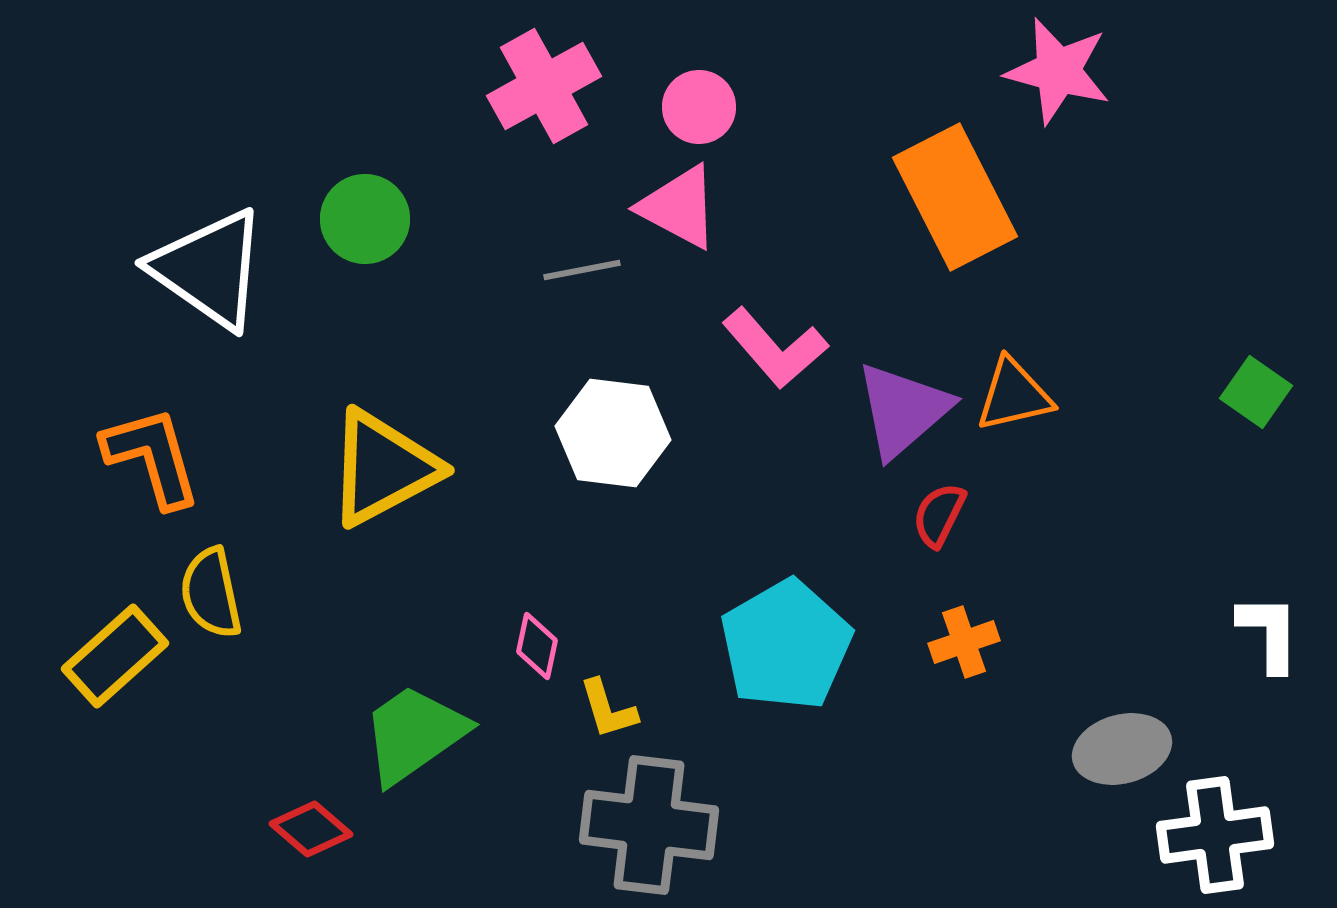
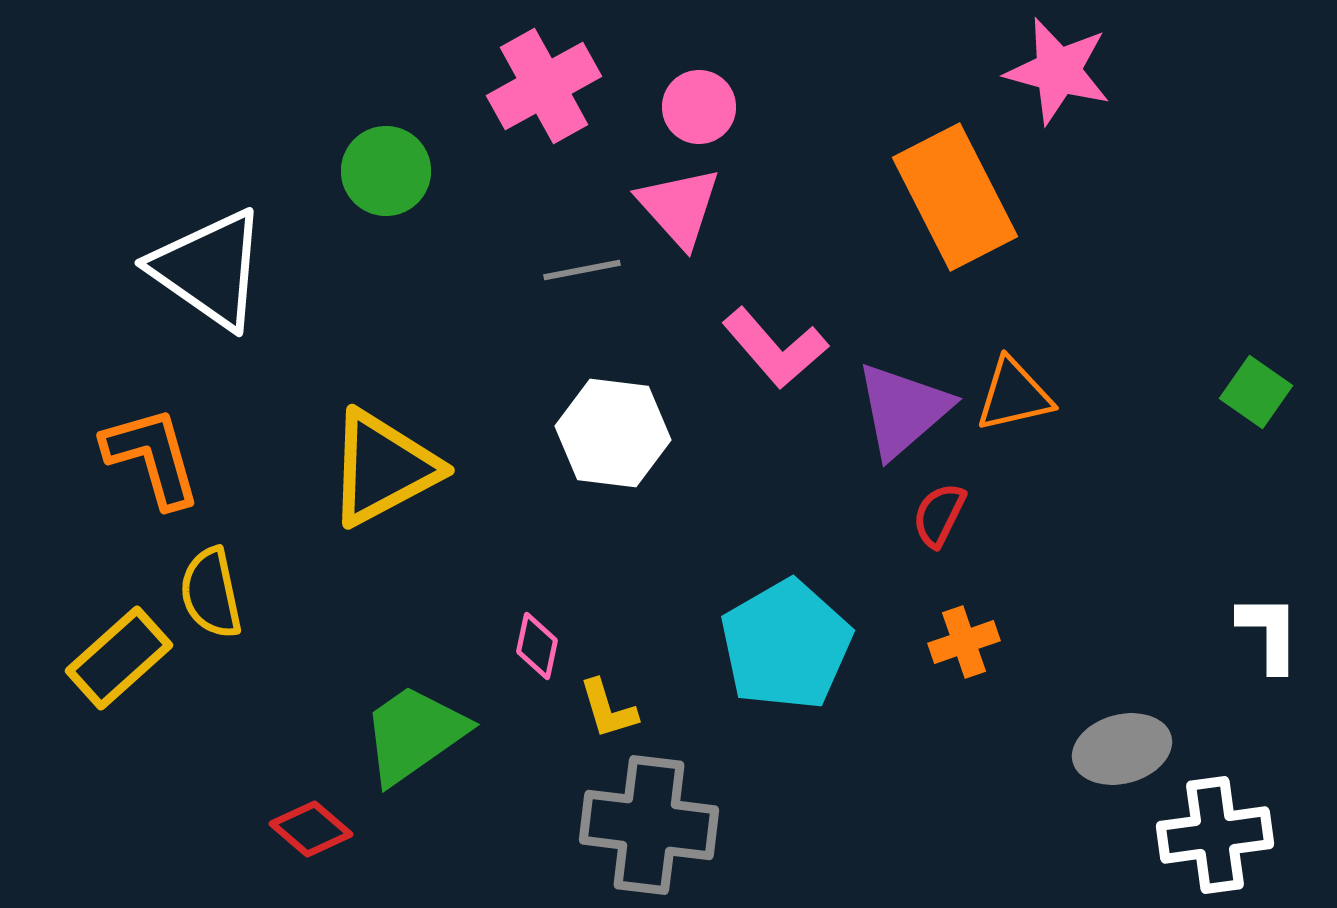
pink triangle: rotated 20 degrees clockwise
green circle: moved 21 px right, 48 px up
yellow rectangle: moved 4 px right, 2 px down
